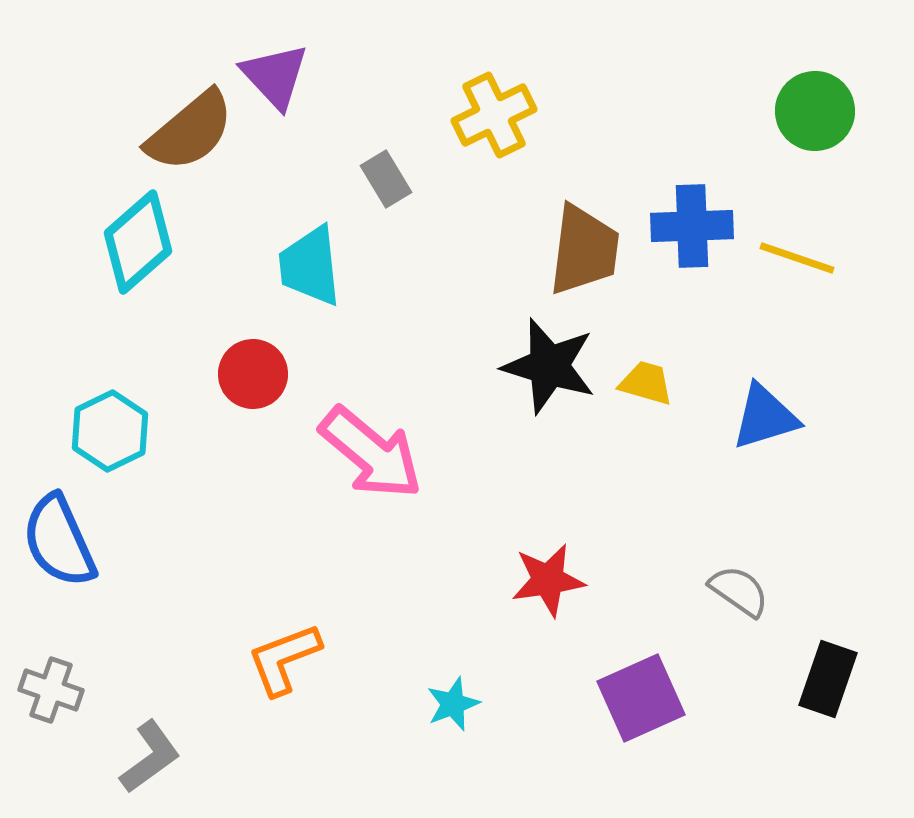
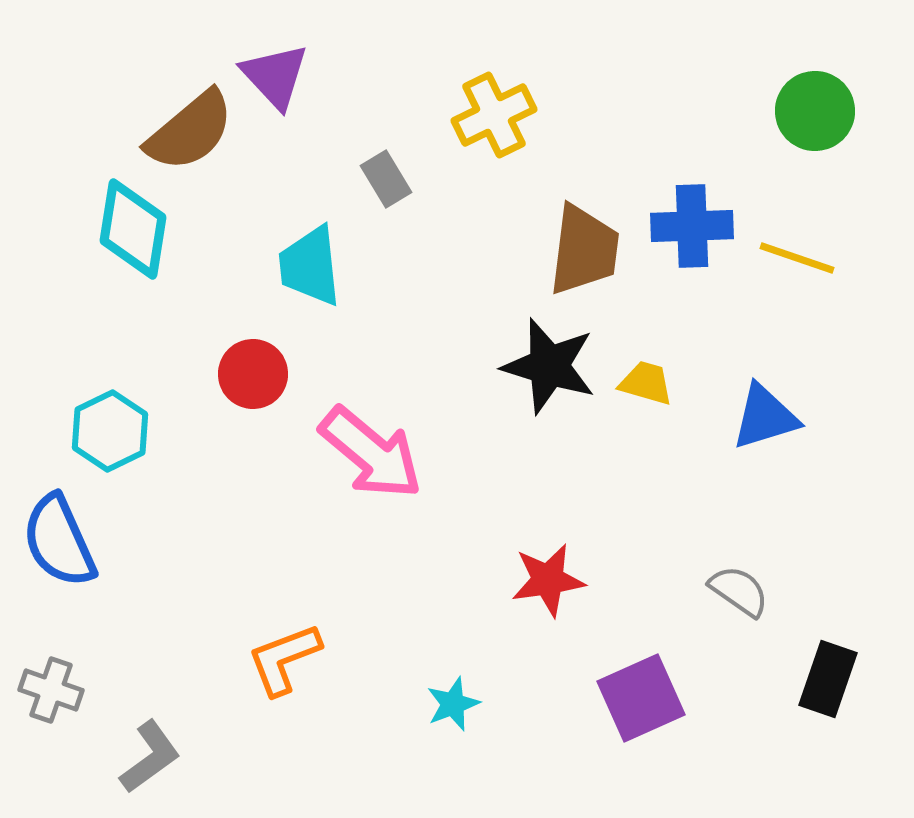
cyan diamond: moved 5 px left, 13 px up; rotated 40 degrees counterclockwise
